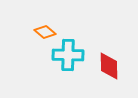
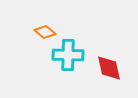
red diamond: moved 2 px down; rotated 12 degrees counterclockwise
